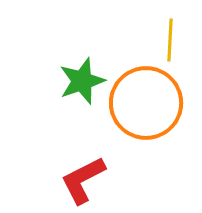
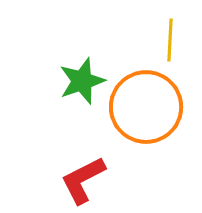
orange circle: moved 4 px down
